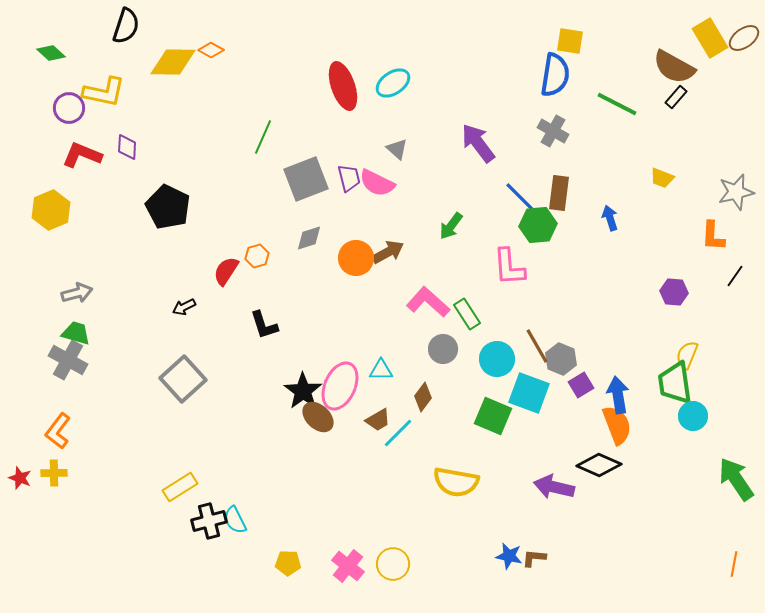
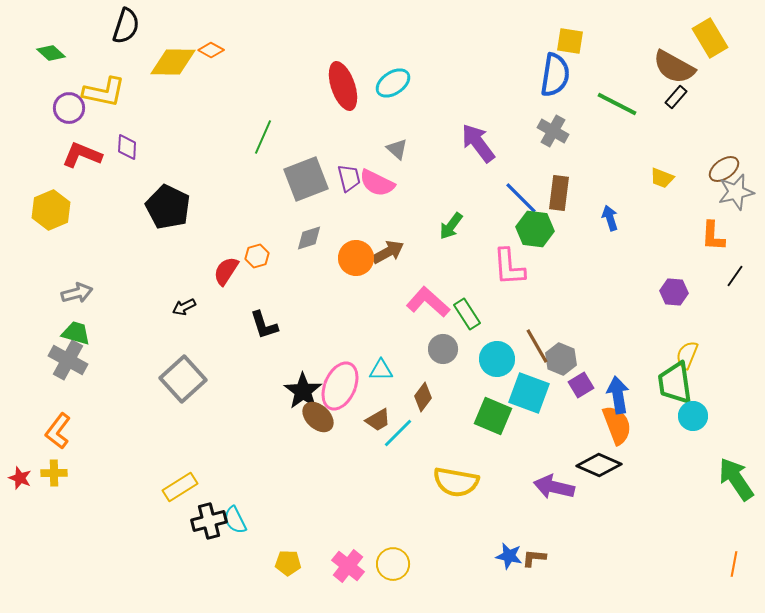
brown ellipse at (744, 38): moved 20 px left, 131 px down
green hexagon at (538, 225): moved 3 px left, 4 px down; rotated 12 degrees clockwise
